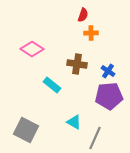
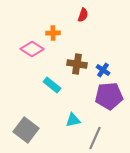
orange cross: moved 38 px left
blue cross: moved 5 px left, 1 px up
cyan triangle: moved 1 px left, 2 px up; rotated 42 degrees counterclockwise
gray square: rotated 10 degrees clockwise
